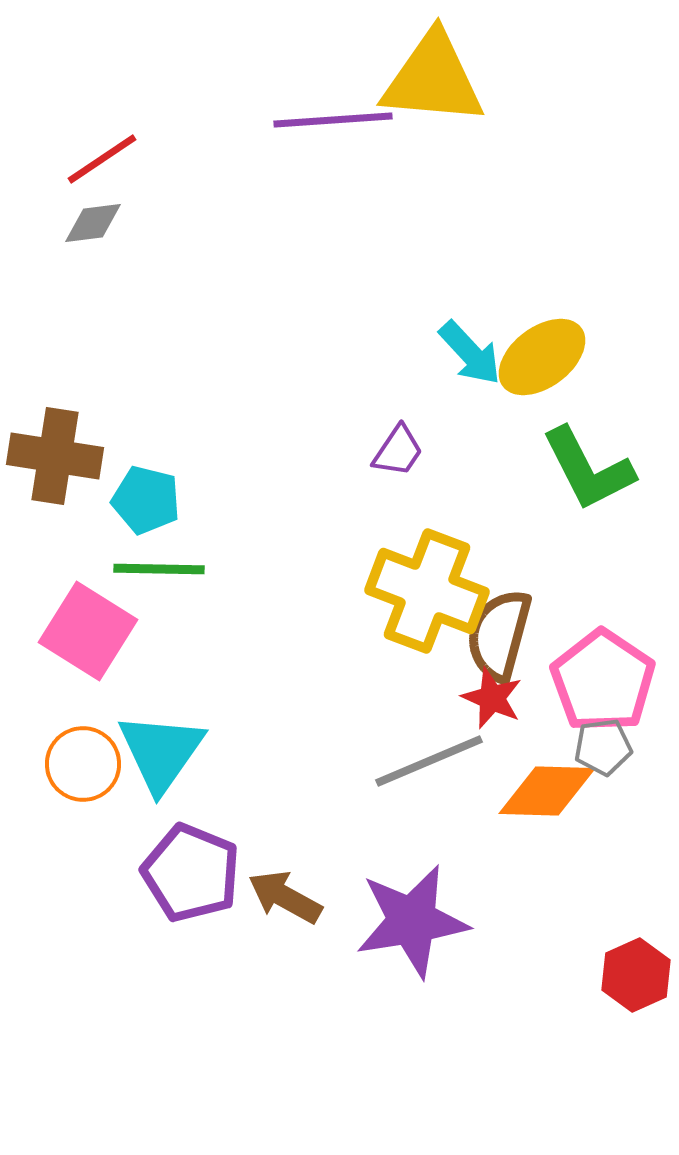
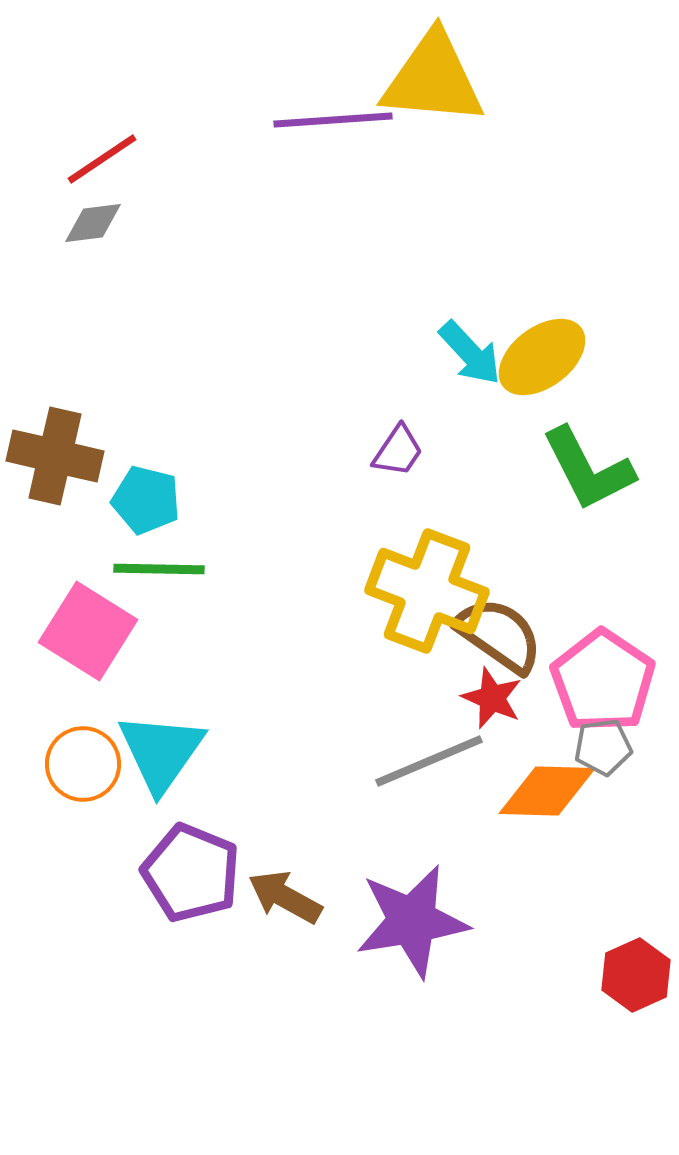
brown cross: rotated 4 degrees clockwise
brown semicircle: rotated 110 degrees clockwise
